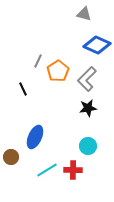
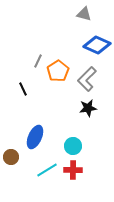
cyan circle: moved 15 px left
